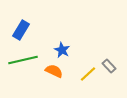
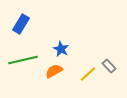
blue rectangle: moved 6 px up
blue star: moved 1 px left, 1 px up
orange semicircle: rotated 54 degrees counterclockwise
